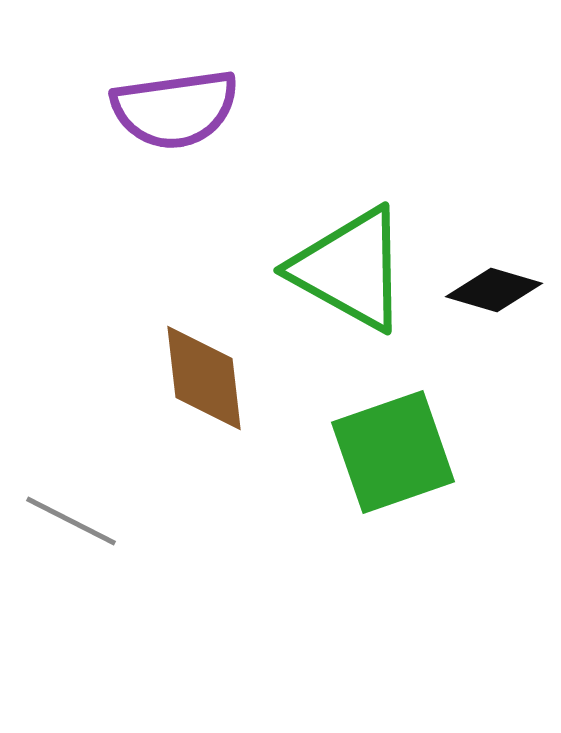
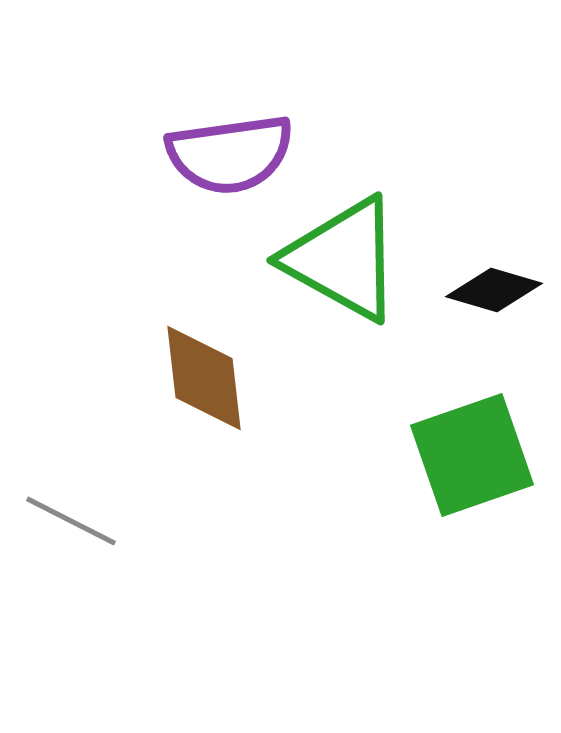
purple semicircle: moved 55 px right, 45 px down
green triangle: moved 7 px left, 10 px up
green square: moved 79 px right, 3 px down
